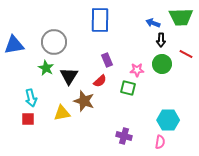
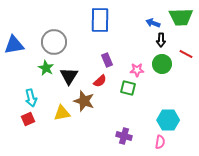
red square: rotated 24 degrees counterclockwise
